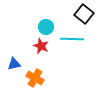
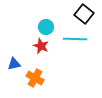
cyan line: moved 3 px right
